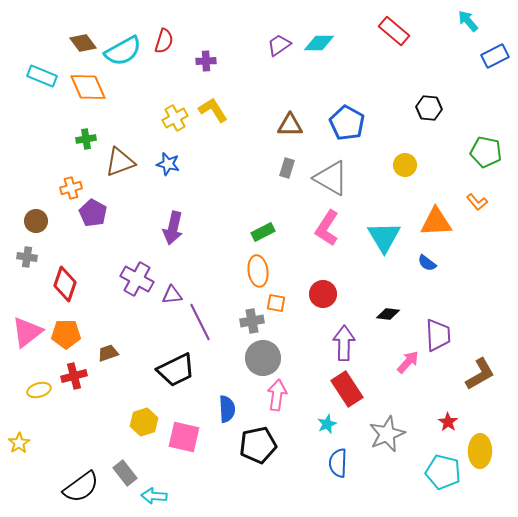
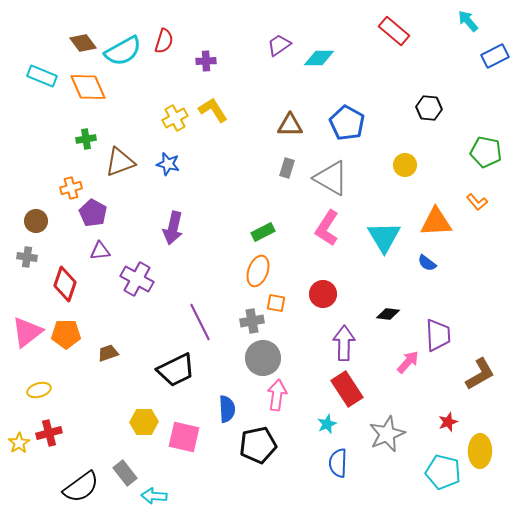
cyan diamond at (319, 43): moved 15 px down
orange ellipse at (258, 271): rotated 28 degrees clockwise
purple triangle at (172, 295): moved 72 px left, 44 px up
red cross at (74, 376): moved 25 px left, 57 px down
yellow hexagon at (144, 422): rotated 16 degrees clockwise
red star at (448, 422): rotated 18 degrees clockwise
